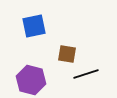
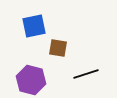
brown square: moved 9 px left, 6 px up
